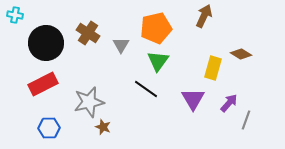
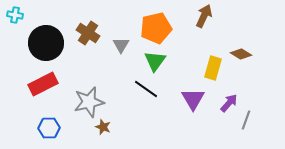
green triangle: moved 3 px left
